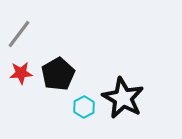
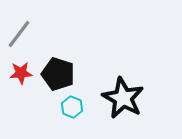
black pentagon: rotated 24 degrees counterclockwise
cyan hexagon: moved 12 px left; rotated 10 degrees counterclockwise
